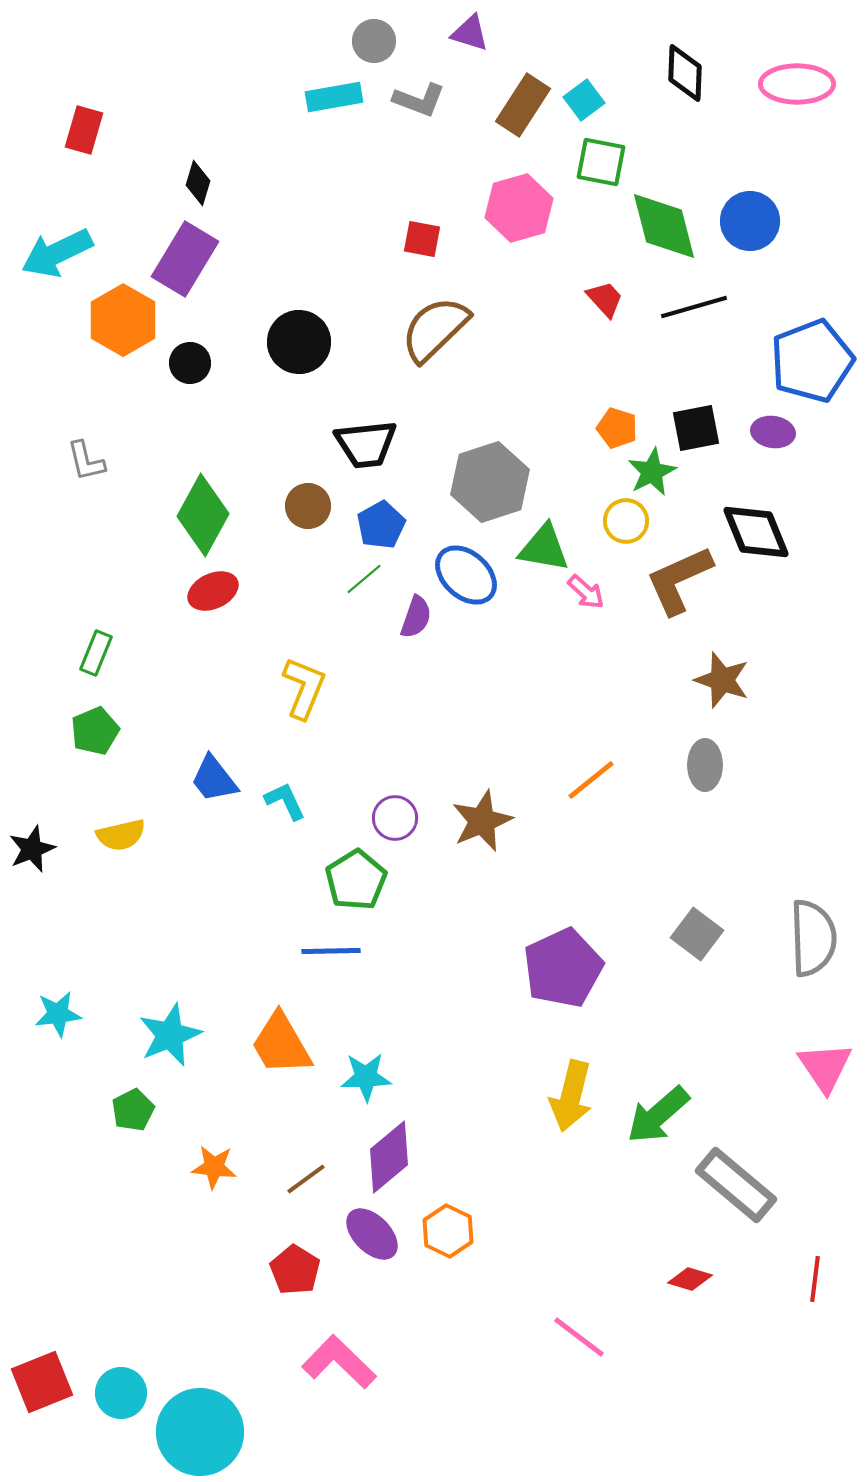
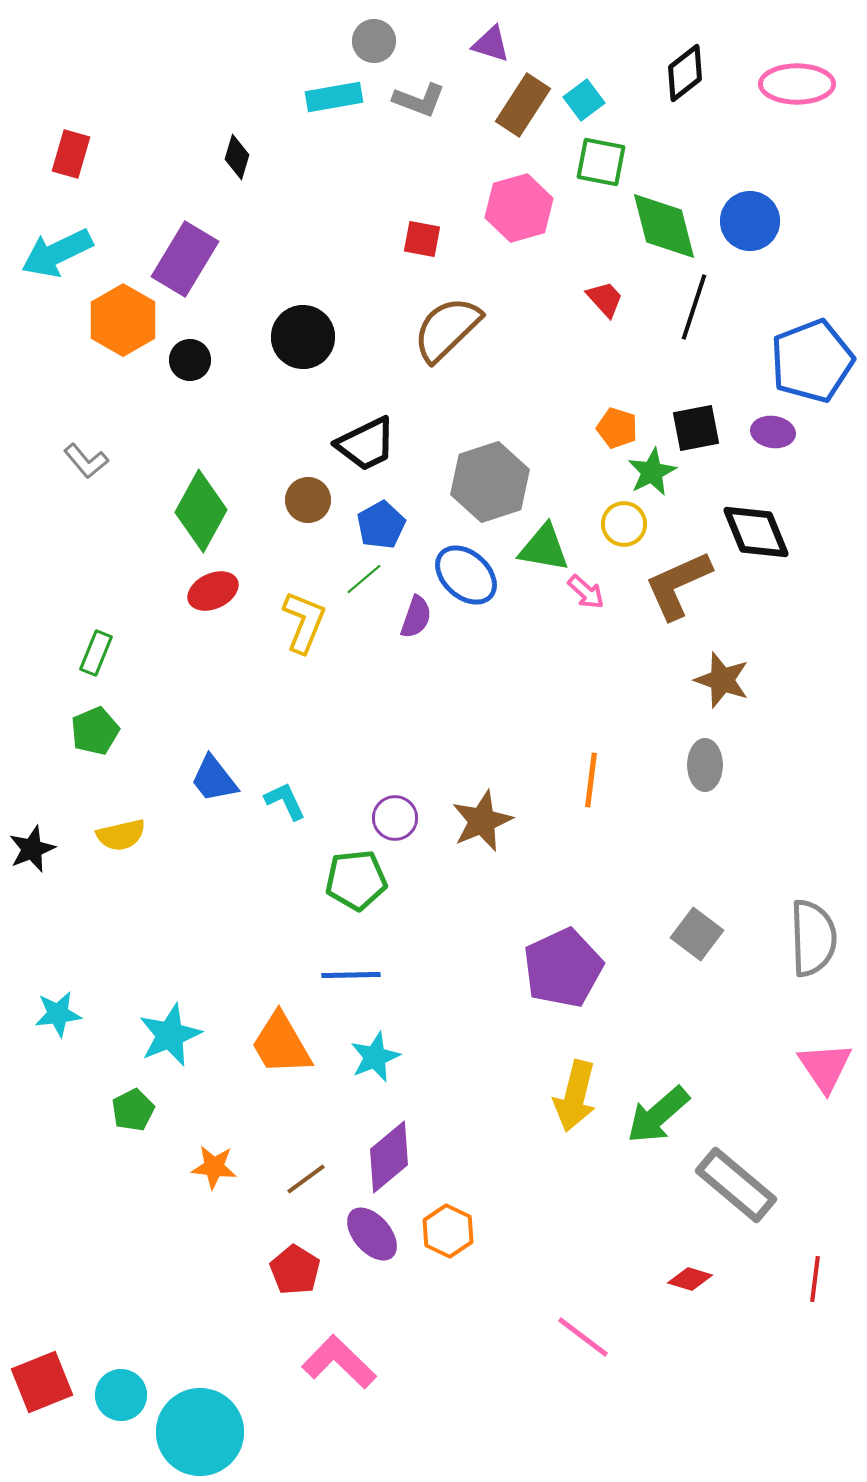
purple triangle at (470, 33): moved 21 px right, 11 px down
black diamond at (685, 73): rotated 50 degrees clockwise
red rectangle at (84, 130): moved 13 px left, 24 px down
black diamond at (198, 183): moved 39 px right, 26 px up
black line at (694, 307): rotated 56 degrees counterclockwise
brown semicircle at (435, 329): moved 12 px right
black circle at (299, 342): moved 4 px right, 5 px up
black circle at (190, 363): moved 3 px up
black trapezoid at (366, 444): rotated 20 degrees counterclockwise
gray L-shape at (86, 461): rotated 27 degrees counterclockwise
brown circle at (308, 506): moved 6 px up
green diamond at (203, 515): moved 2 px left, 4 px up
yellow circle at (626, 521): moved 2 px left, 3 px down
brown L-shape at (679, 580): moved 1 px left, 5 px down
yellow L-shape at (304, 688): moved 66 px up
orange line at (591, 780): rotated 44 degrees counterclockwise
green pentagon at (356, 880): rotated 26 degrees clockwise
blue line at (331, 951): moved 20 px right, 24 px down
cyan star at (366, 1077): moved 9 px right, 20 px up; rotated 21 degrees counterclockwise
yellow arrow at (571, 1096): moved 4 px right
purple ellipse at (372, 1234): rotated 4 degrees clockwise
pink line at (579, 1337): moved 4 px right
cyan circle at (121, 1393): moved 2 px down
